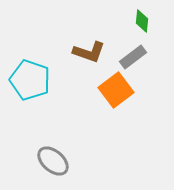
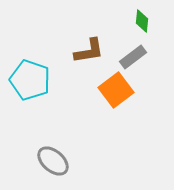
brown L-shape: moved 1 px up; rotated 28 degrees counterclockwise
